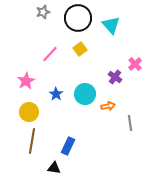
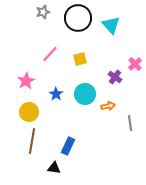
yellow square: moved 10 px down; rotated 24 degrees clockwise
